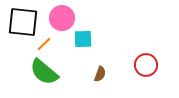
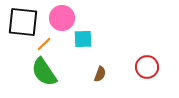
red circle: moved 1 px right, 2 px down
green semicircle: rotated 16 degrees clockwise
